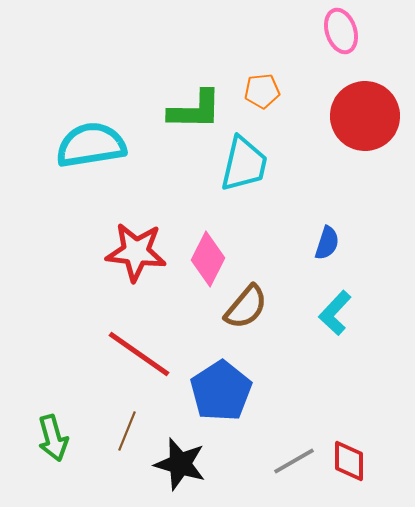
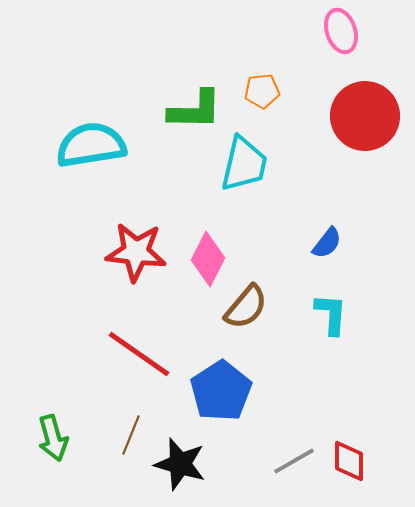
blue semicircle: rotated 20 degrees clockwise
cyan L-shape: moved 4 px left, 1 px down; rotated 141 degrees clockwise
brown line: moved 4 px right, 4 px down
